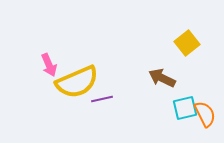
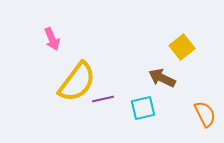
yellow square: moved 5 px left, 4 px down
pink arrow: moved 3 px right, 26 px up
yellow semicircle: rotated 30 degrees counterclockwise
purple line: moved 1 px right
cyan square: moved 42 px left
